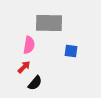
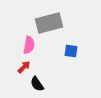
gray rectangle: rotated 16 degrees counterclockwise
black semicircle: moved 2 px right, 1 px down; rotated 105 degrees clockwise
